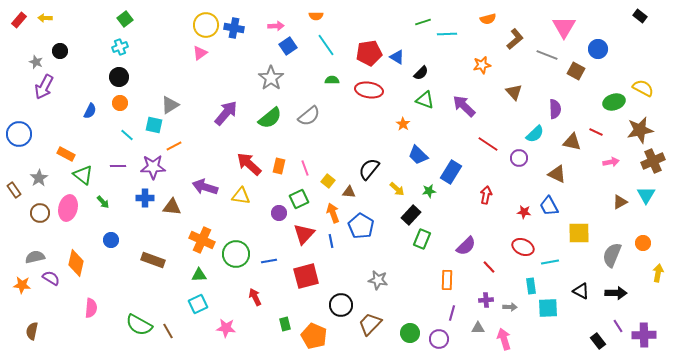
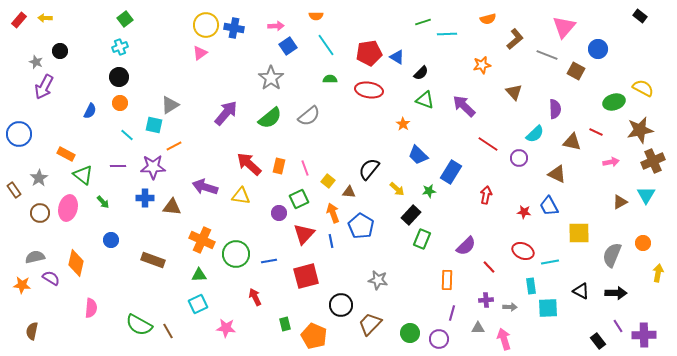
pink triangle at (564, 27): rotated 10 degrees clockwise
green semicircle at (332, 80): moved 2 px left, 1 px up
red ellipse at (523, 247): moved 4 px down
